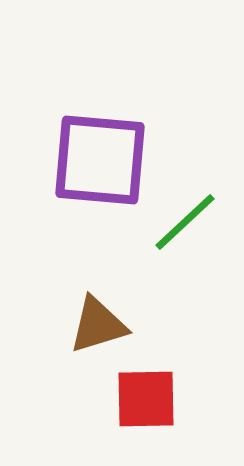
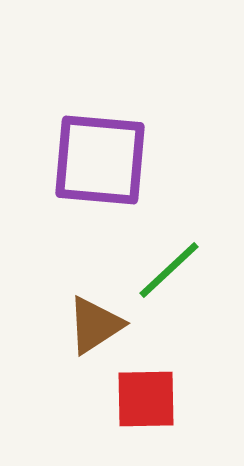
green line: moved 16 px left, 48 px down
brown triangle: moved 3 px left; rotated 16 degrees counterclockwise
